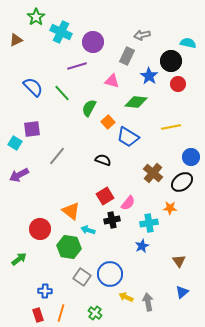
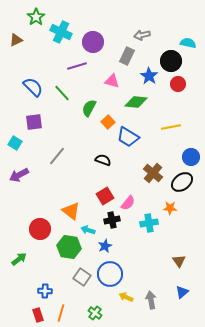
purple square at (32, 129): moved 2 px right, 7 px up
blue star at (142, 246): moved 37 px left
gray arrow at (148, 302): moved 3 px right, 2 px up
